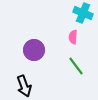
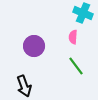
purple circle: moved 4 px up
